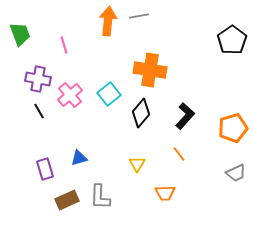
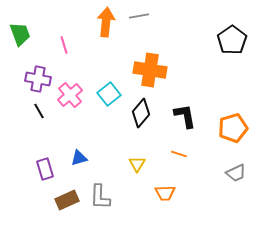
orange arrow: moved 2 px left, 1 px down
black L-shape: rotated 52 degrees counterclockwise
orange line: rotated 35 degrees counterclockwise
